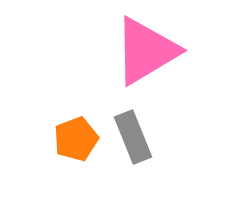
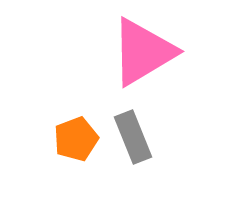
pink triangle: moved 3 px left, 1 px down
